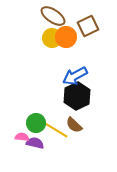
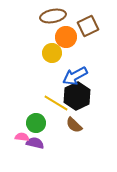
brown ellipse: rotated 45 degrees counterclockwise
yellow circle: moved 15 px down
yellow line: moved 27 px up
